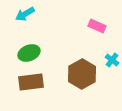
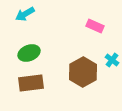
pink rectangle: moved 2 px left
brown hexagon: moved 1 px right, 2 px up
brown rectangle: moved 1 px down
